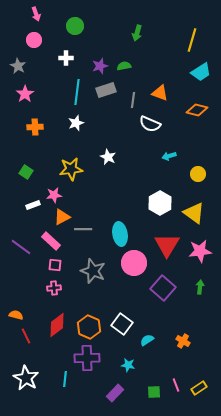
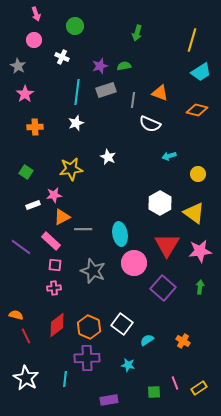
white cross at (66, 58): moved 4 px left, 1 px up; rotated 24 degrees clockwise
pink line at (176, 385): moved 1 px left, 2 px up
purple rectangle at (115, 393): moved 6 px left, 7 px down; rotated 36 degrees clockwise
